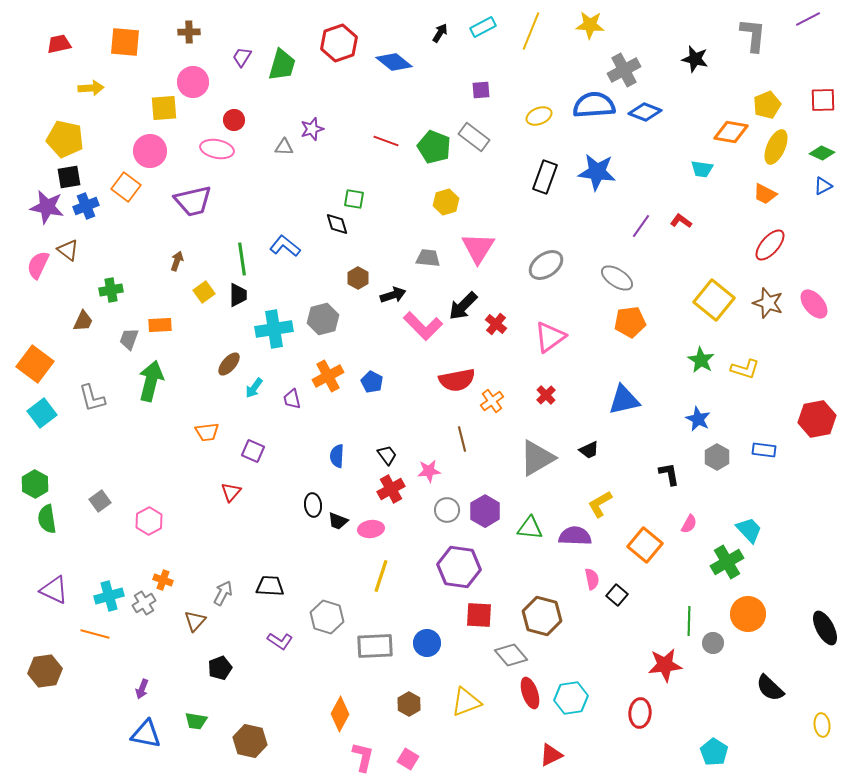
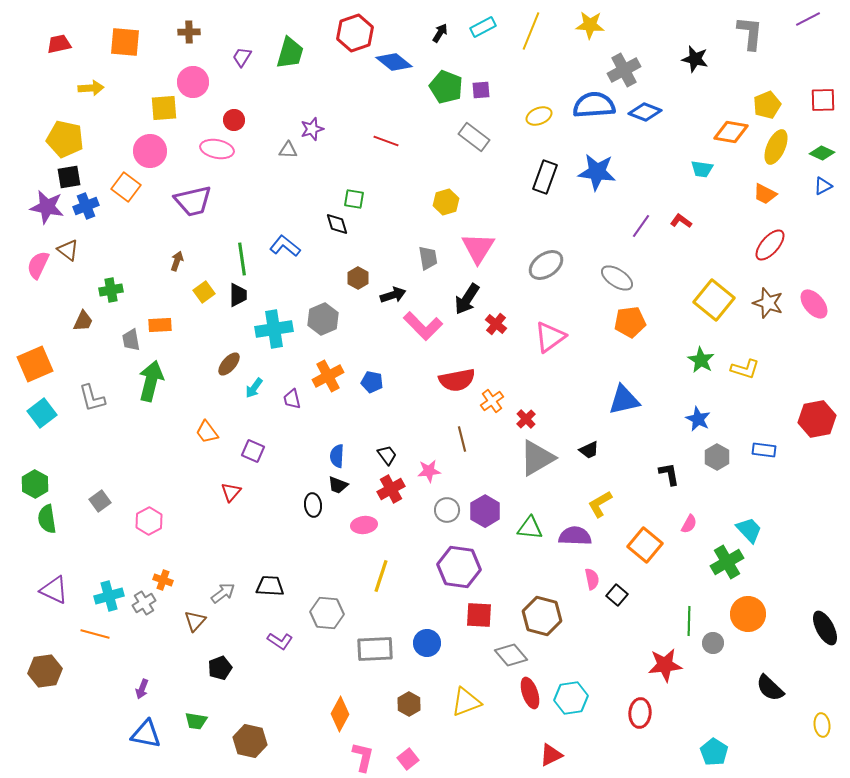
gray L-shape at (753, 35): moved 3 px left, 2 px up
red hexagon at (339, 43): moved 16 px right, 10 px up
green trapezoid at (282, 65): moved 8 px right, 12 px up
gray triangle at (284, 147): moved 4 px right, 3 px down
green pentagon at (434, 147): moved 12 px right, 60 px up
gray trapezoid at (428, 258): rotated 75 degrees clockwise
black arrow at (463, 306): moved 4 px right, 7 px up; rotated 12 degrees counterclockwise
gray hexagon at (323, 319): rotated 8 degrees counterclockwise
gray trapezoid at (129, 339): moved 2 px right, 1 px down; rotated 30 degrees counterclockwise
orange square at (35, 364): rotated 30 degrees clockwise
blue pentagon at (372, 382): rotated 15 degrees counterclockwise
red cross at (546, 395): moved 20 px left, 24 px down
orange trapezoid at (207, 432): rotated 60 degrees clockwise
black trapezoid at (338, 521): moved 36 px up
pink ellipse at (371, 529): moved 7 px left, 4 px up
gray arrow at (223, 593): rotated 25 degrees clockwise
gray hexagon at (327, 617): moved 4 px up; rotated 12 degrees counterclockwise
gray rectangle at (375, 646): moved 3 px down
pink square at (408, 759): rotated 20 degrees clockwise
